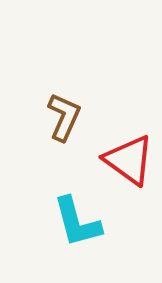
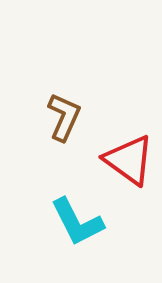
cyan L-shape: rotated 12 degrees counterclockwise
